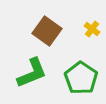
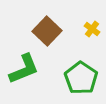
brown square: rotated 8 degrees clockwise
green L-shape: moved 8 px left, 4 px up
